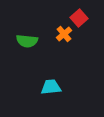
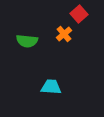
red square: moved 4 px up
cyan trapezoid: rotated 10 degrees clockwise
